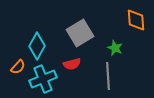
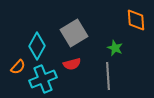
gray square: moved 6 px left
